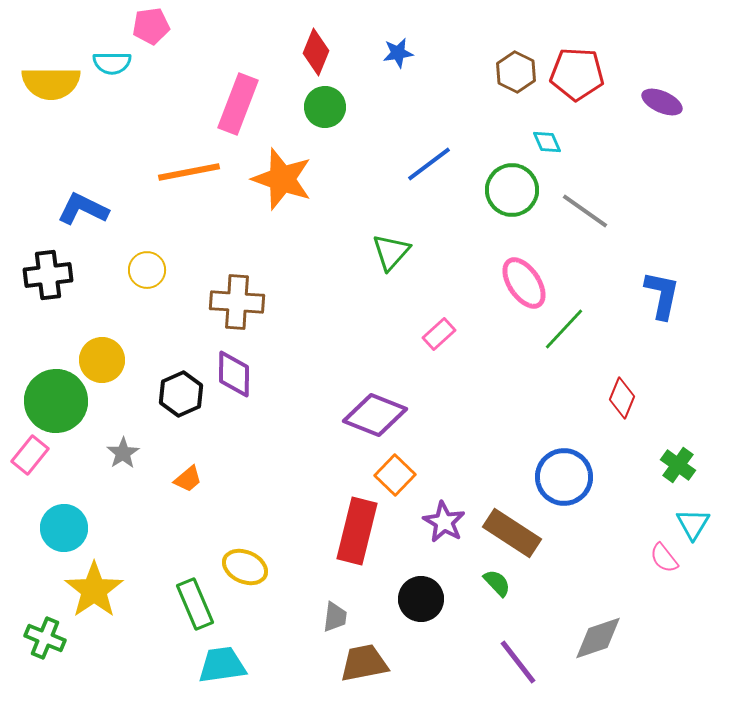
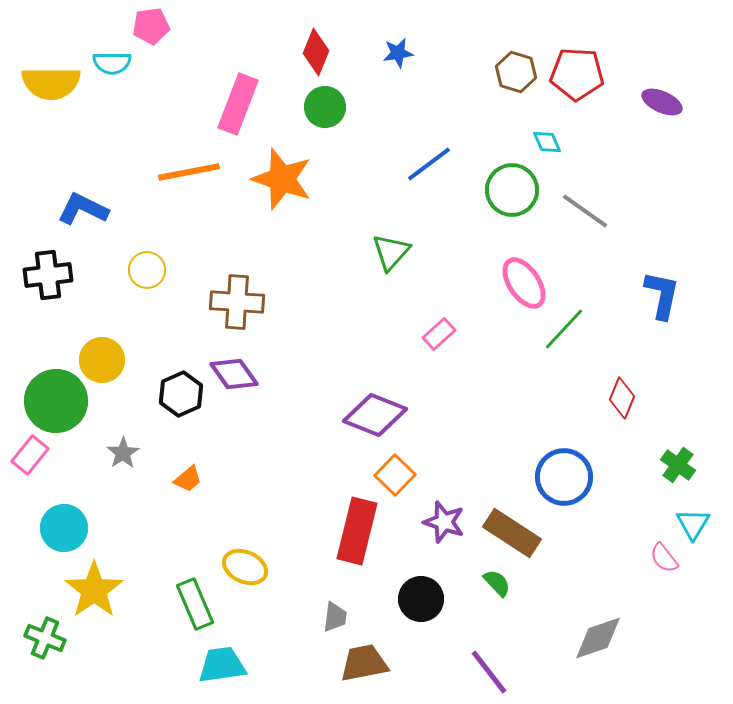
brown hexagon at (516, 72): rotated 9 degrees counterclockwise
purple diamond at (234, 374): rotated 36 degrees counterclockwise
purple star at (444, 522): rotated 12 degrees counterclockwise
purple line at (518, 662): moved 29 px left, 10 px down
